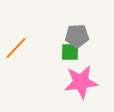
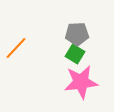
gray pentagon: moved 2 px up
green square: moved 5 px right, 2 px down; rotated 30 degrees clockwise
